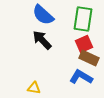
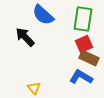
black arrow: moved 17 px left, 3 px up
yellow triangle: rotated 40 degrees clockwise
